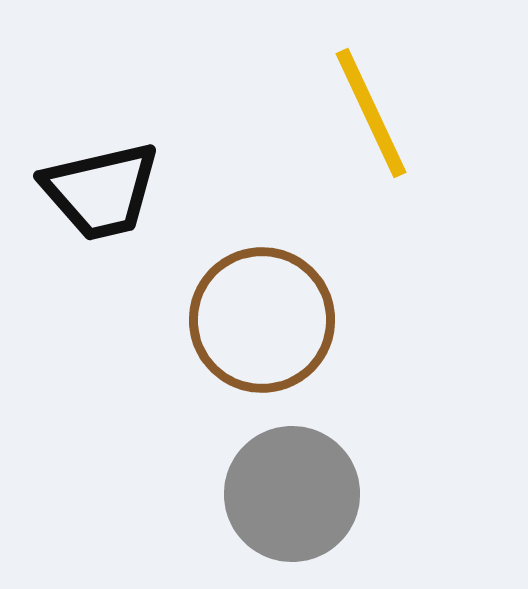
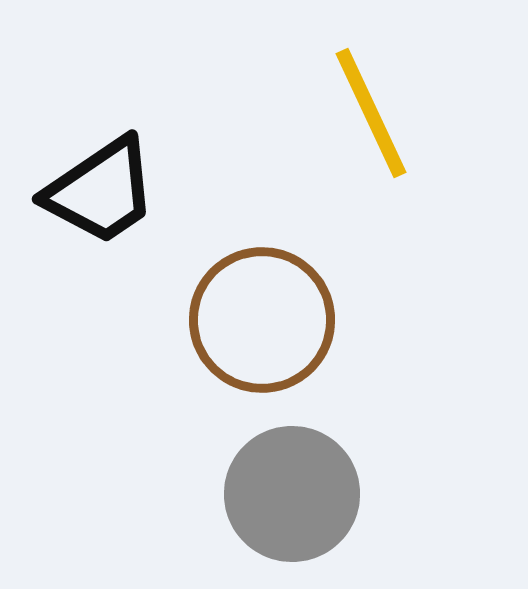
black trapezoid: rotated 21 degrees counterclockwise
